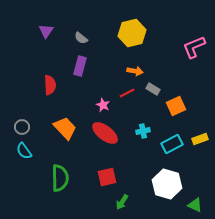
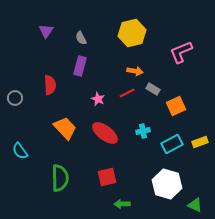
gray semicircle: rotated 24 degrees clockwise
pink L-shape: moved 13 px left, 5 px down
pink star: moved 5 px left, 6 px up
gray circle: moved 7 px left, 29 px up
yellow rectangle: moved 3 px down
cyan semicircle: moved 4 px left
green arrow: moved 2 px down; rotated 56 degrees clockwise
